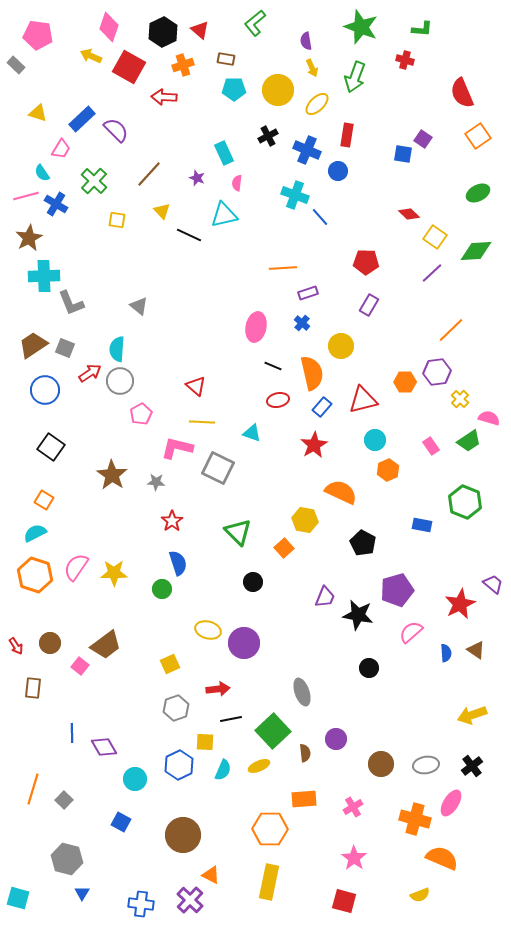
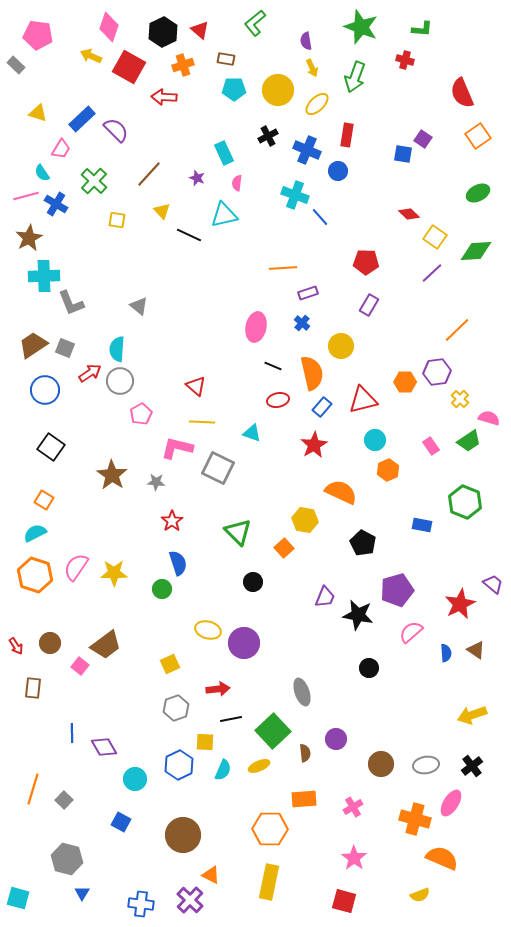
orange line at (451, 330): moved 6 px right
